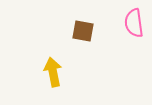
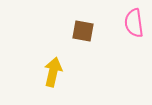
yellow arrow: rotated 24 degrees clockwise
